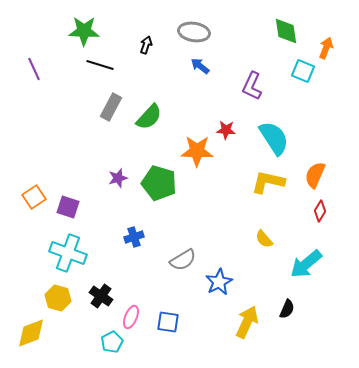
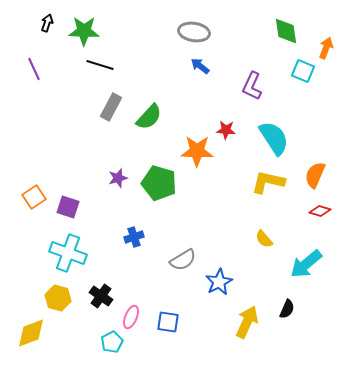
black arrow: moved 99 px left, 22 px up
red diamond: rotated 75 degrees clockwise
